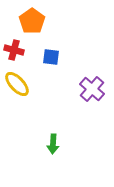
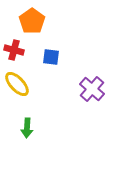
green arrow: moved 26 px left, 16 px up
